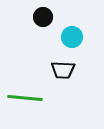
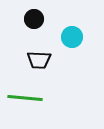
black circle: moved 9 px left, 2 px down
black trapezoid: moved 24 px left, 10 px up
